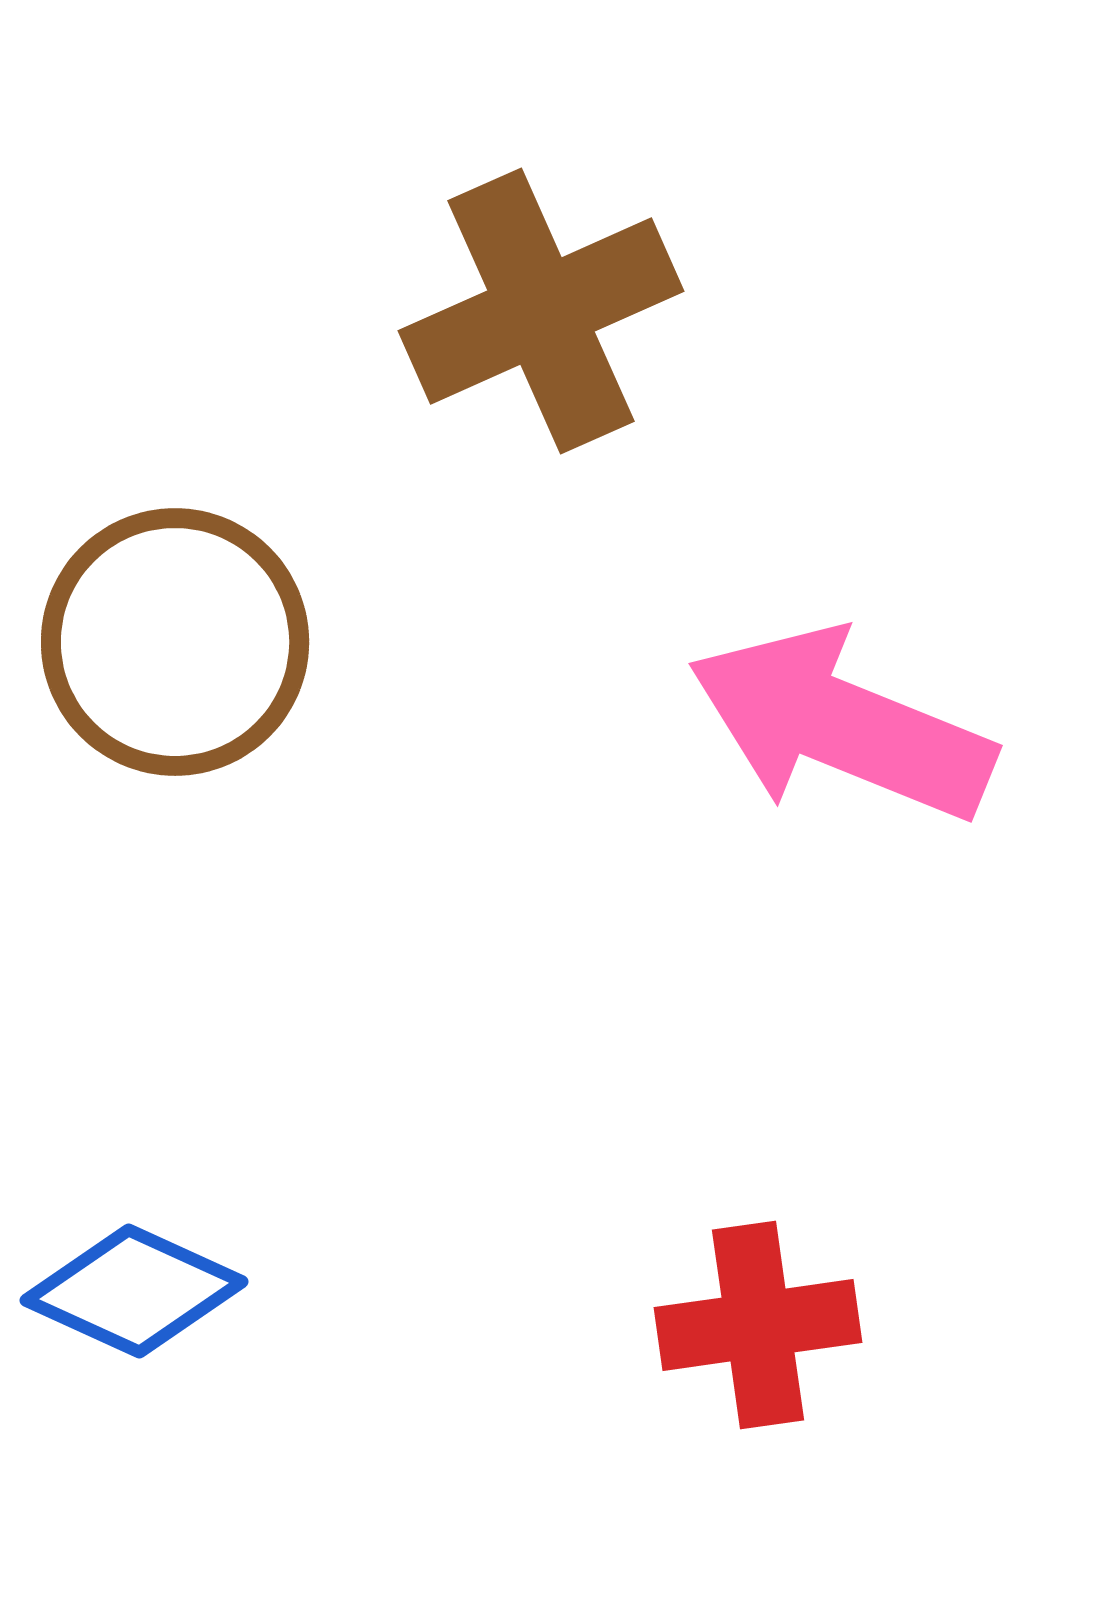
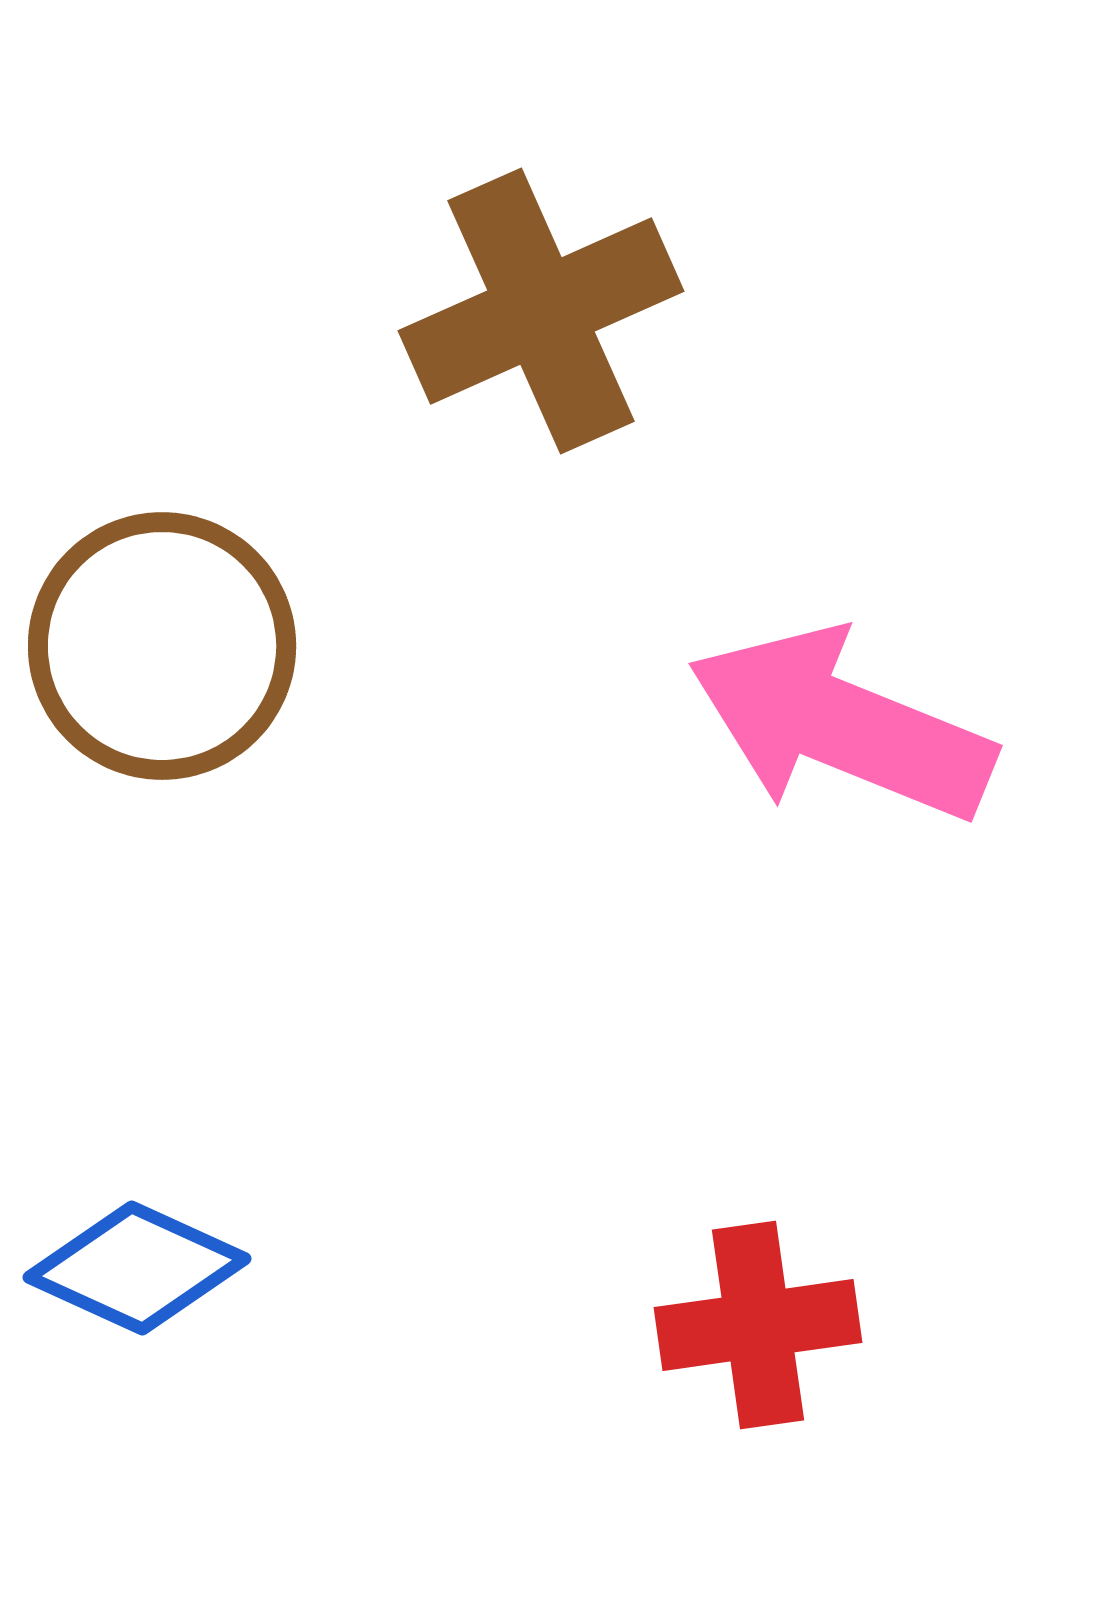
brown circle: moved 13 px left, 4 px down
blue diamond: moved 3 px right, 23 px up
